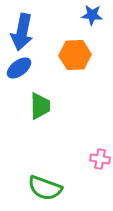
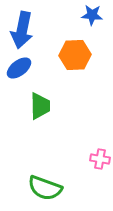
blue arrow: moved 2 px up
